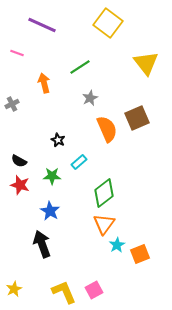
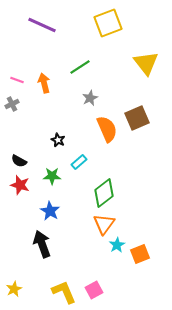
yellow square: rotated 32 degrees clockwise
pink line: moved 27 px down
